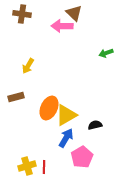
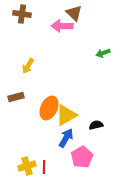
green arrow: moved 3 px left
black semicircle: moved 1 px right
